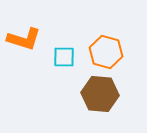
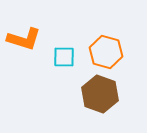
brown hexagon: rotated 15 degrees clockwise
